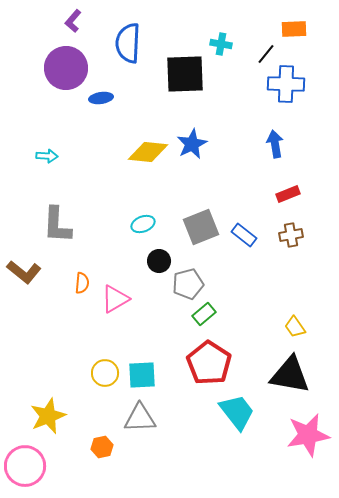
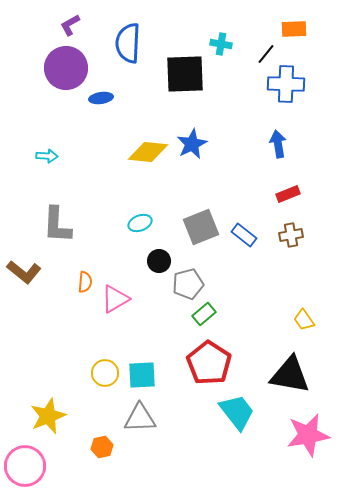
purple L-shape: moved 3 px left, 4 px down; rotated 20 degrees clockwise
blue arrow: moved 3 px right
cyan ellipse: moved 3 px left, 1 px up
orange semicircle: moved 3 px right, 1 px up
yellow trapezoid: moved 9 px right, 7 px up
